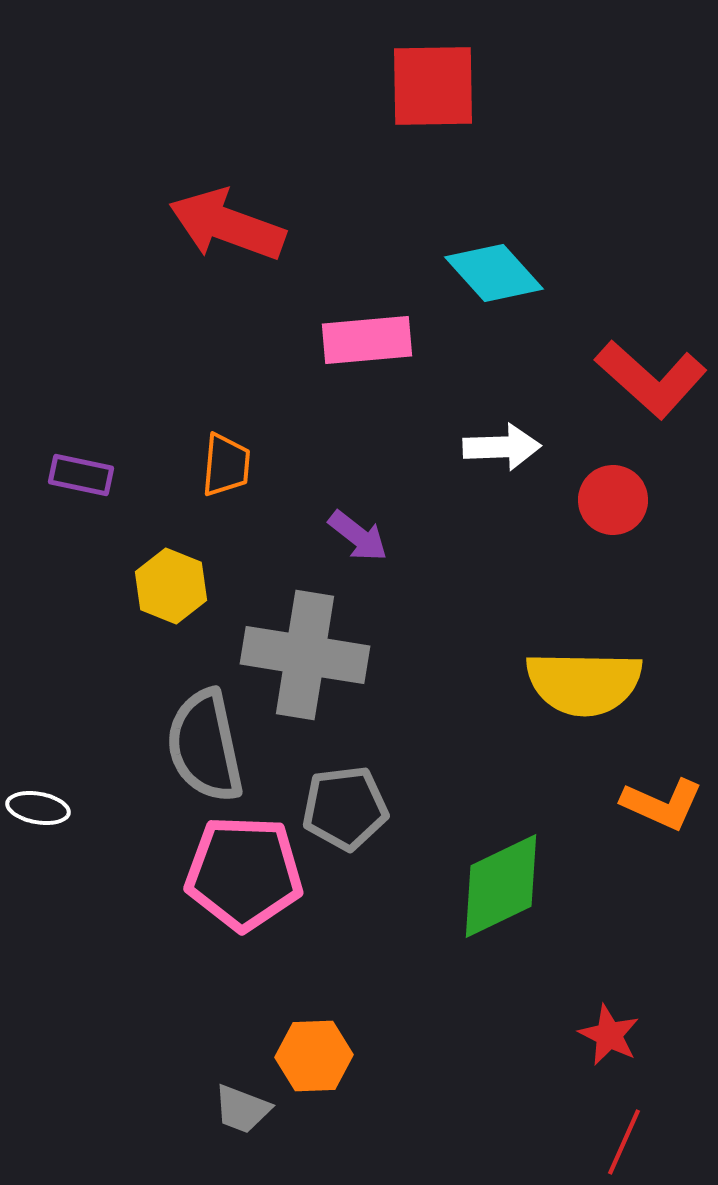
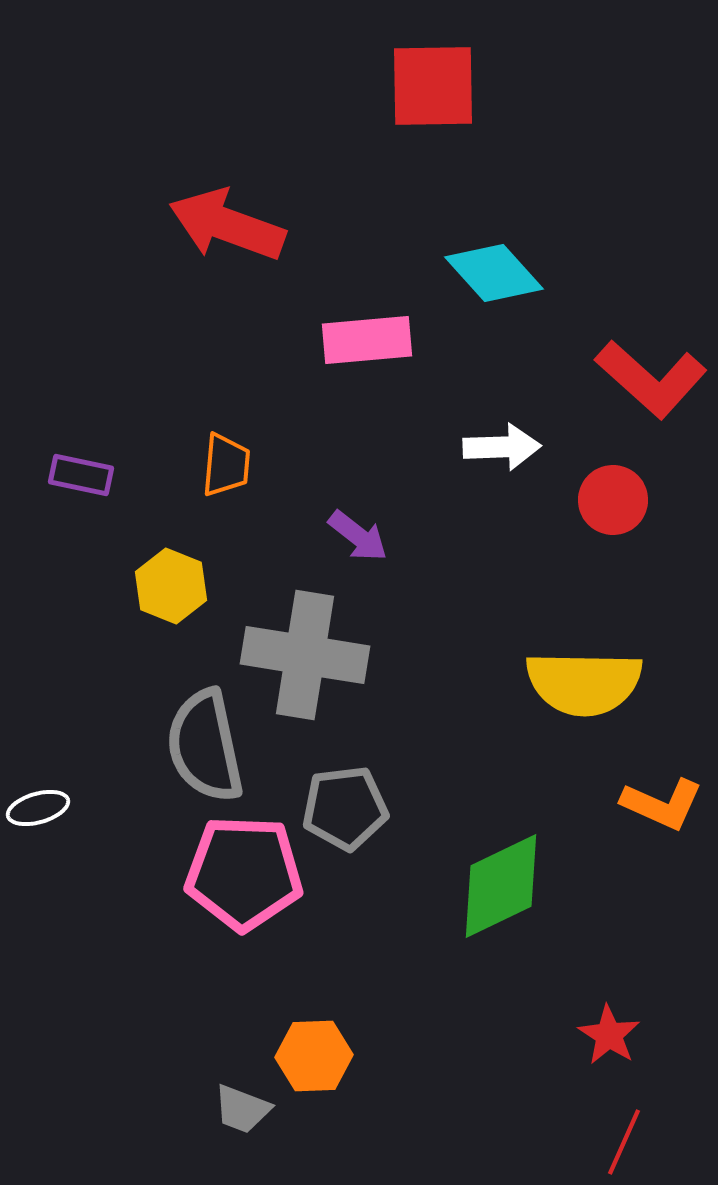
white ellipse: rotated 26 degrees counterclockwise
red star: rotated 6 degrees clockwise
